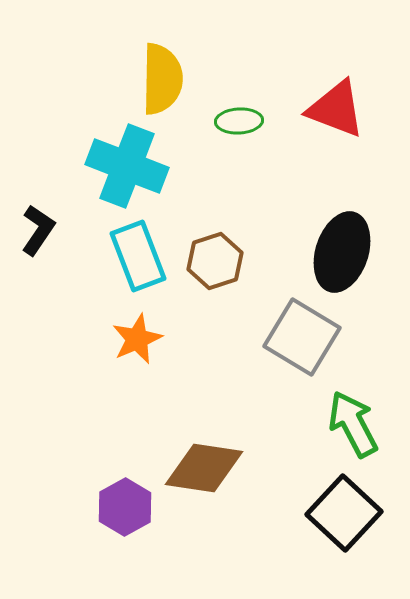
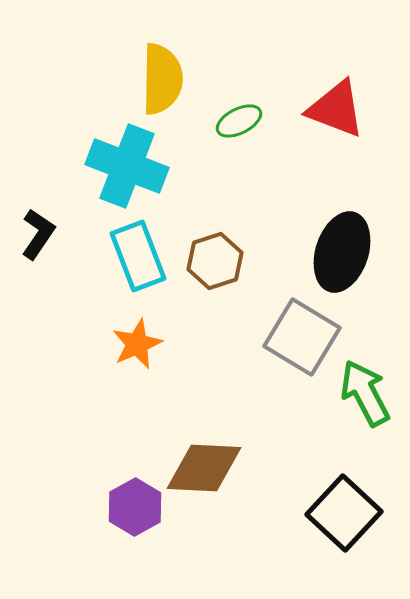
green ellipse: rotated 24 degrees counterclockwise
black L-shape: moved 4 px down
orange star: moved 5 px down
green arrow: moved 12 px right, 31 px up
brown diamond: rotated 6 degrees counterclockwise
purple hexagon: moved 10 px right
